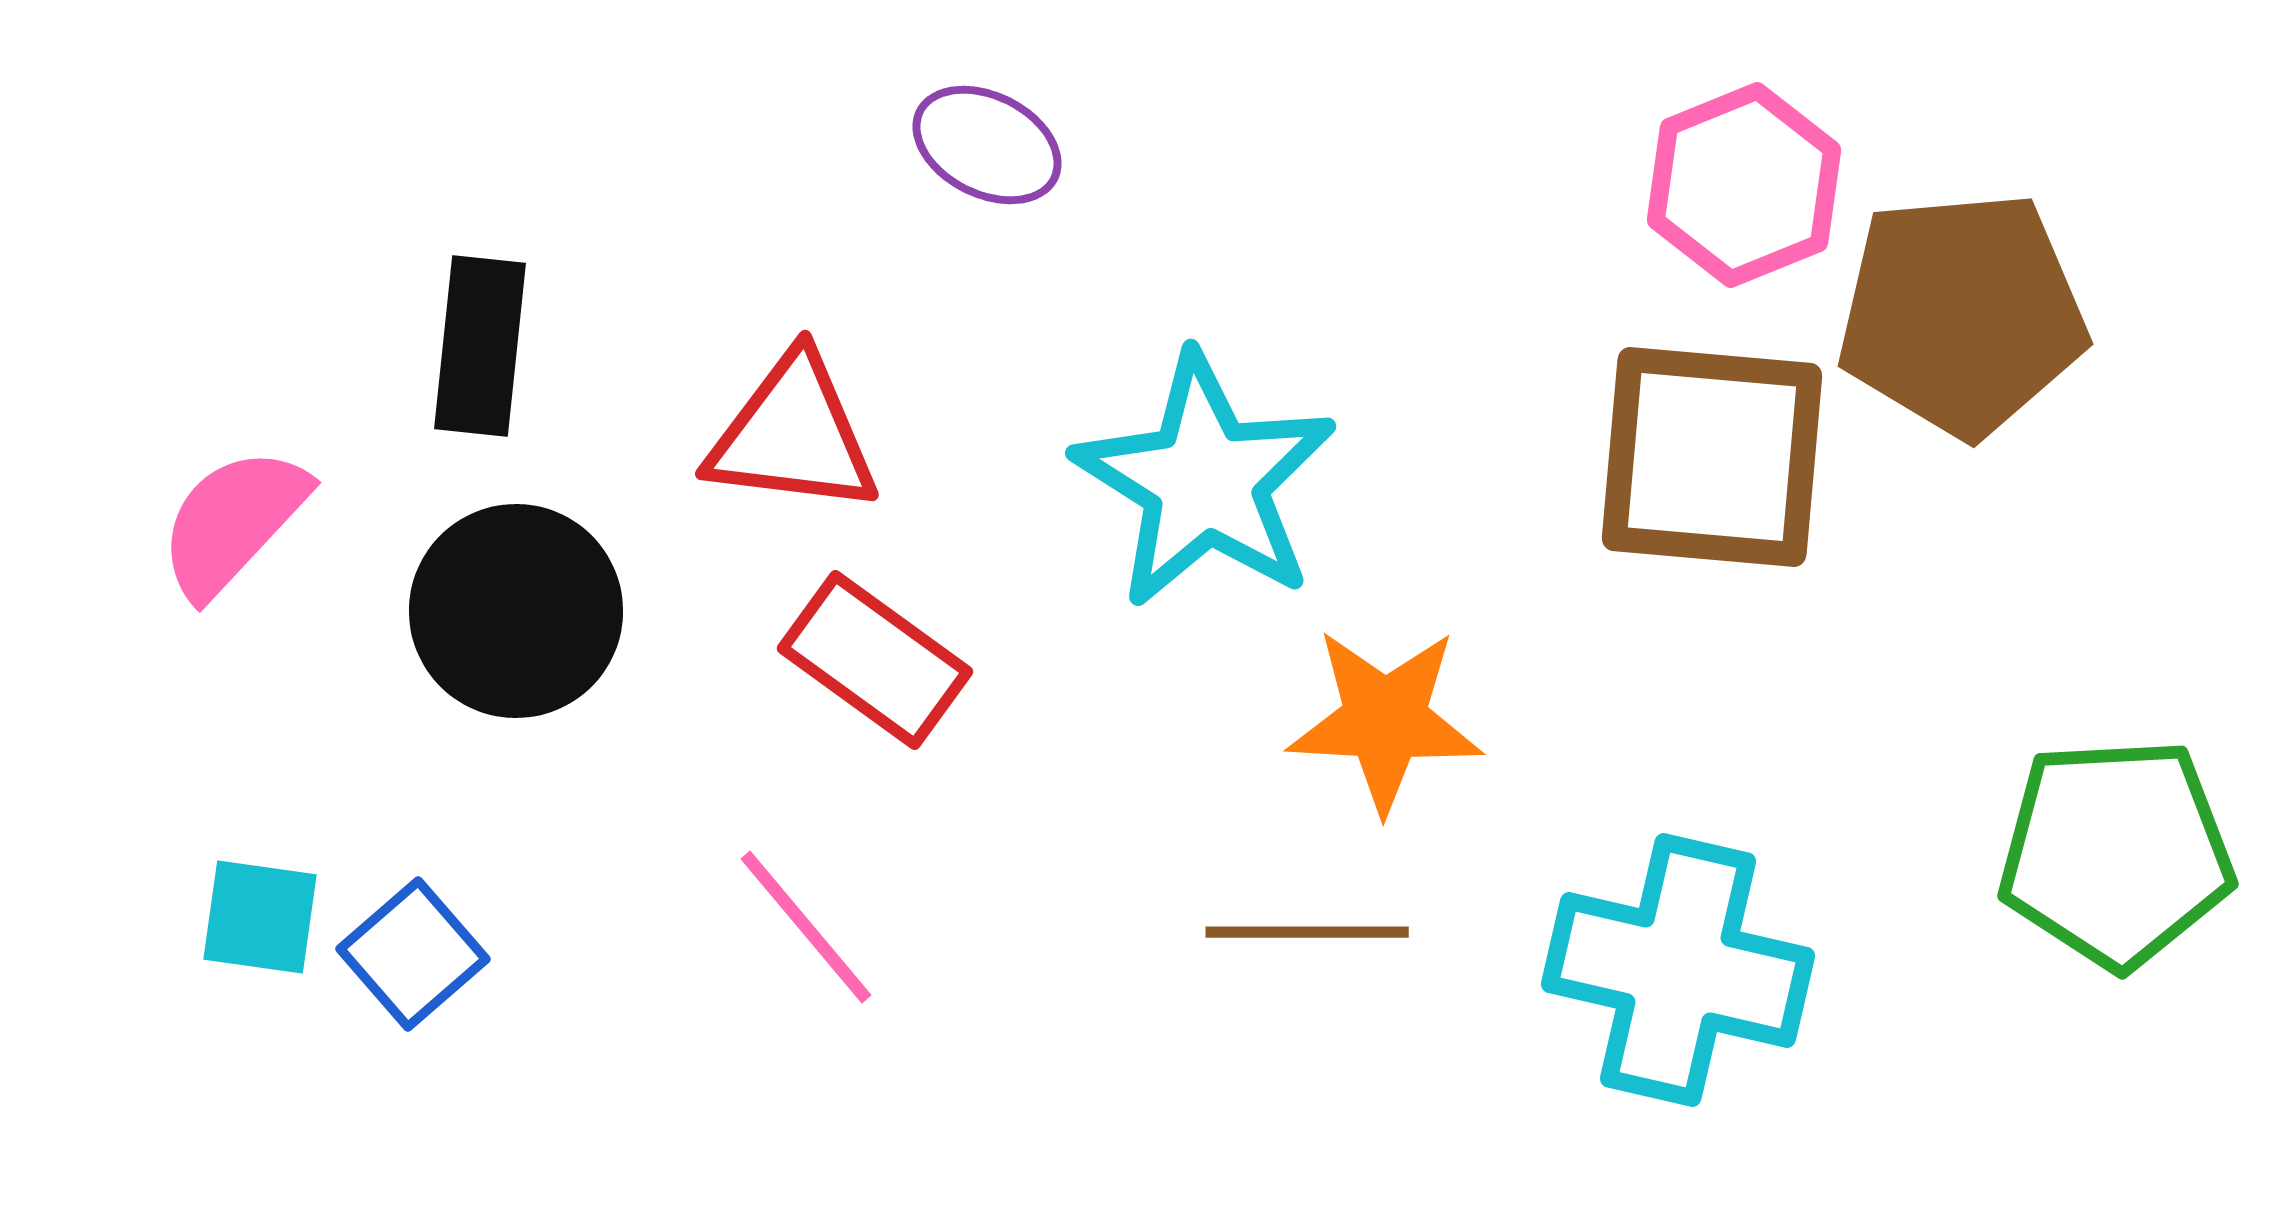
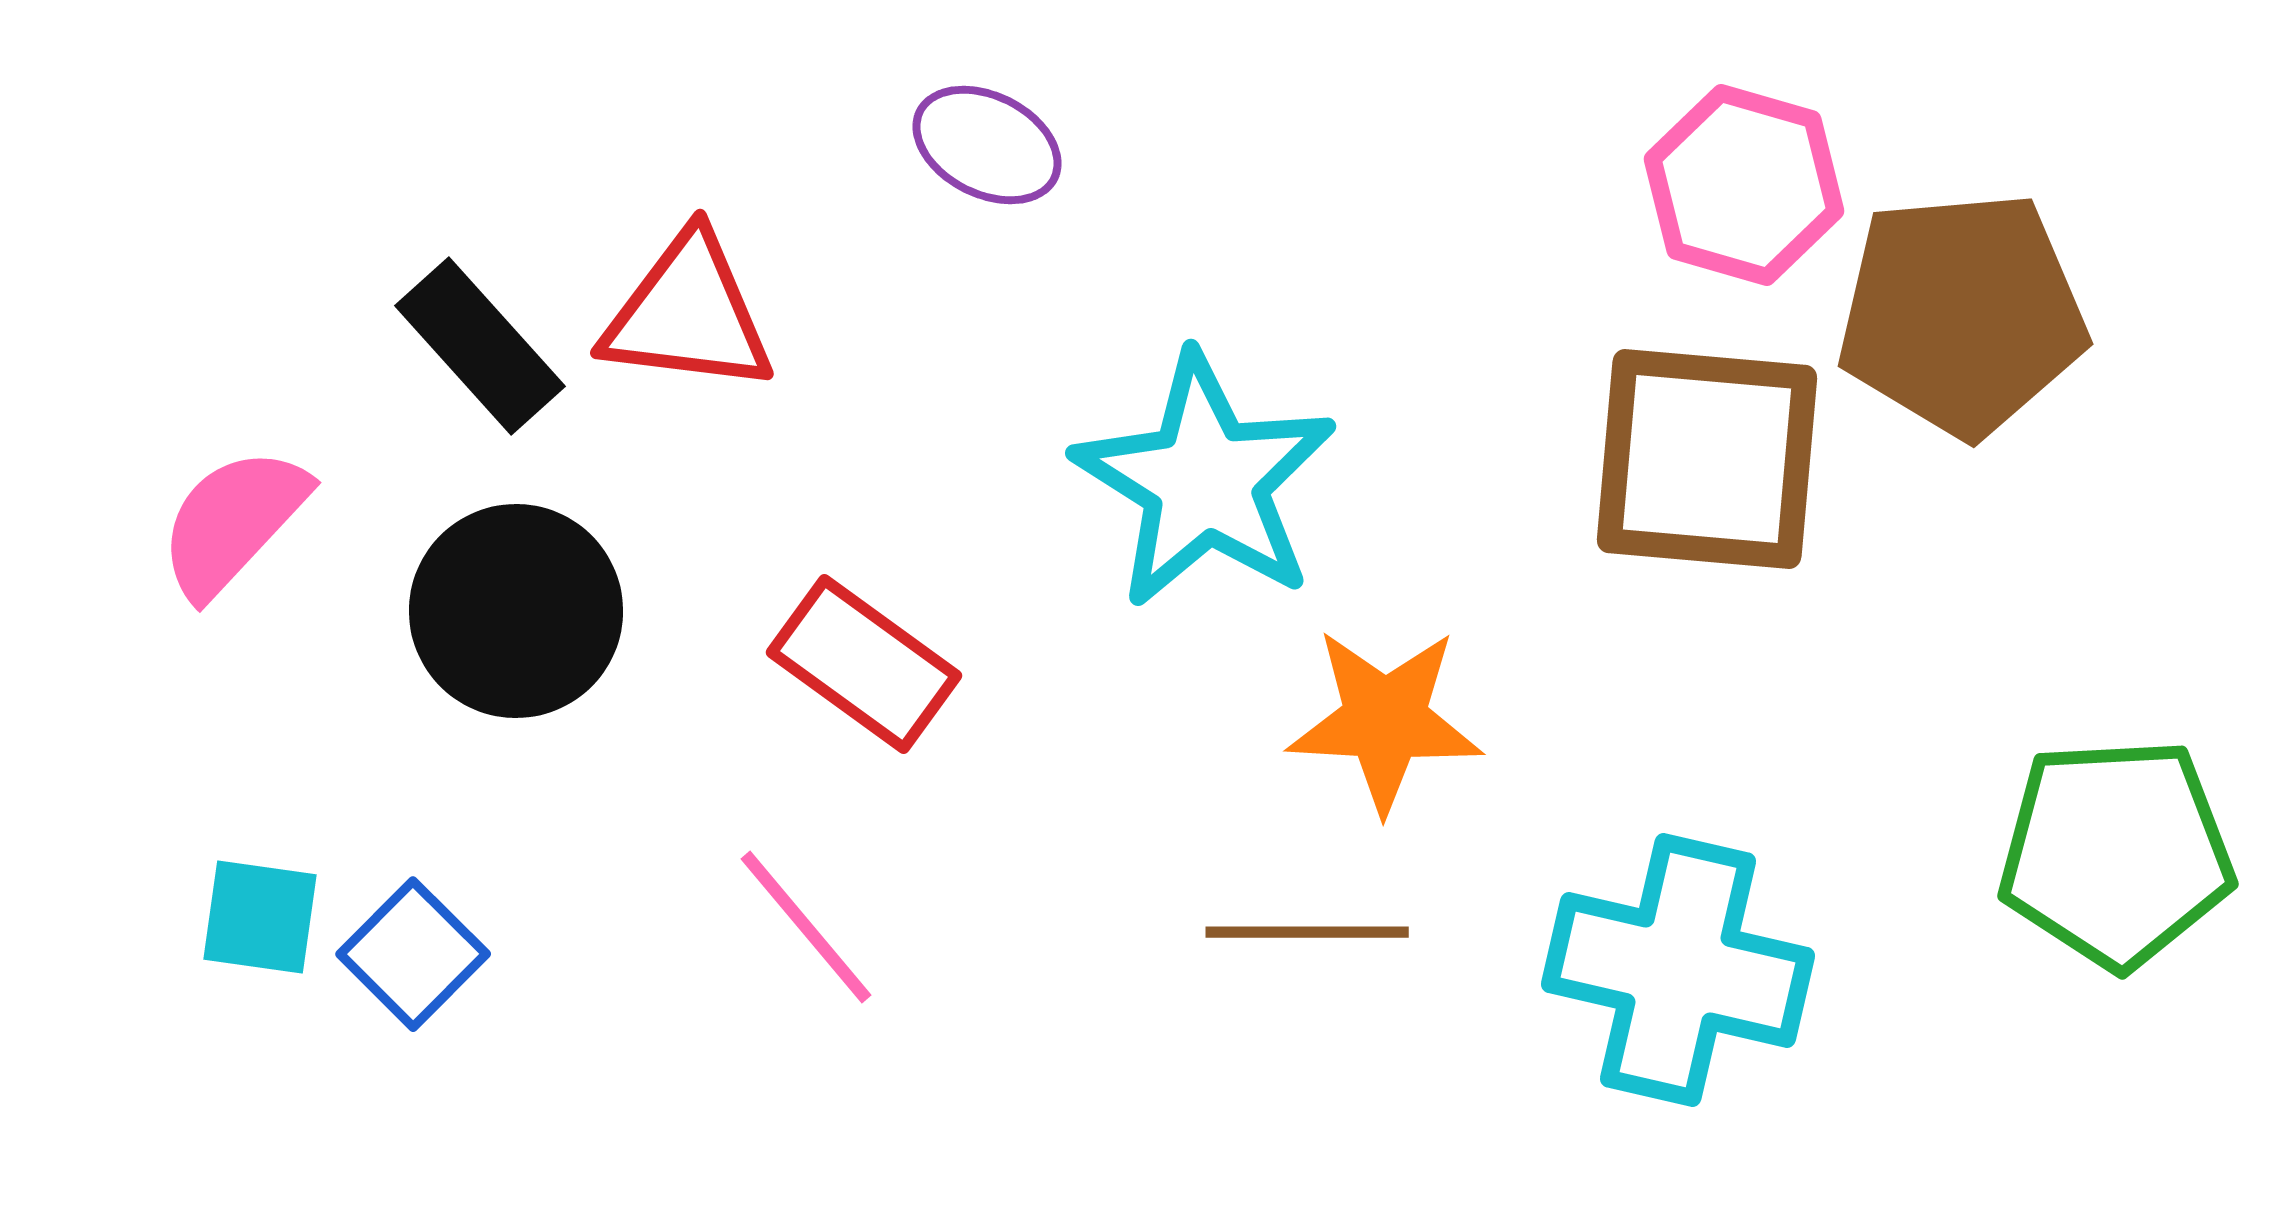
pink hexagon: rotated 22 degrees counterclockwise
black rectangle: rotated 48 degrees counterclockwise
red triangle: moved 105 px left, 121 px up
brown square: moved 5 px left, 2 px down
red rectangle: moved 11 px left, 4 px down
blue square: rotated 4 degrees counterclockwise
